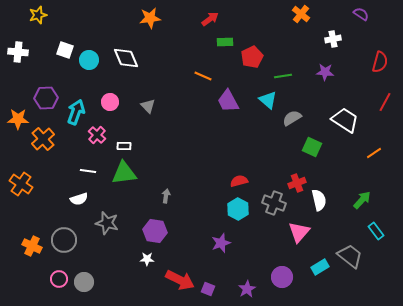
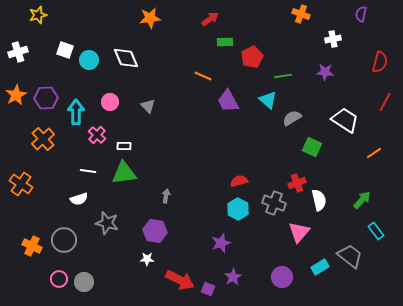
orange cross at (301, 14): rotated 18 degrees counterclockwise
purple semicircle at (361, 14): rotated 112 degrees counterclockwise
white cross at (18, 52): rotated 24 degrees counterclockwise
cyan arrow at (76, 112): rotated 20 degrees counterclockwise
orange star at (18, 119): moved 2 px left, 24 px up; rotated 30 degrees counterclockwise
purple star at (247, 289): moved 14 px left, 12 px up
